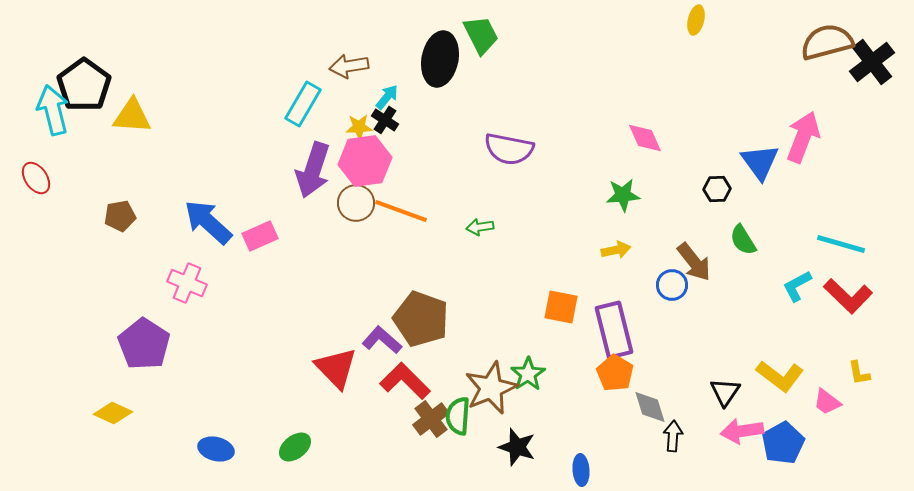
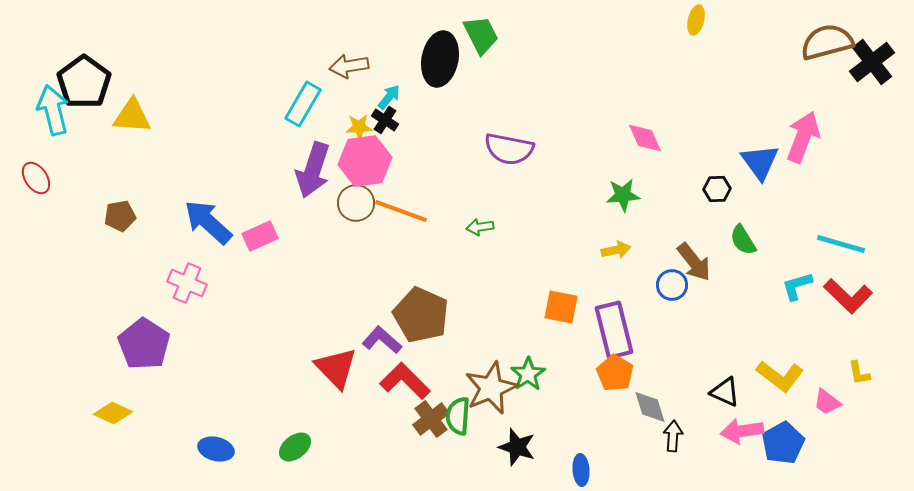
black pentagon at (84, 85): moved 3 px up
cyan arrow at (387, 97): moved 2 px right
cyan L-shape at (797, 286): rotated 12 degrees clockwise
brown pentagon at (421, 319): moved 4 px up; rotated 4 degrees clockwise
black triangle at (725, 392): rotated 40 degrees counterclockwise
